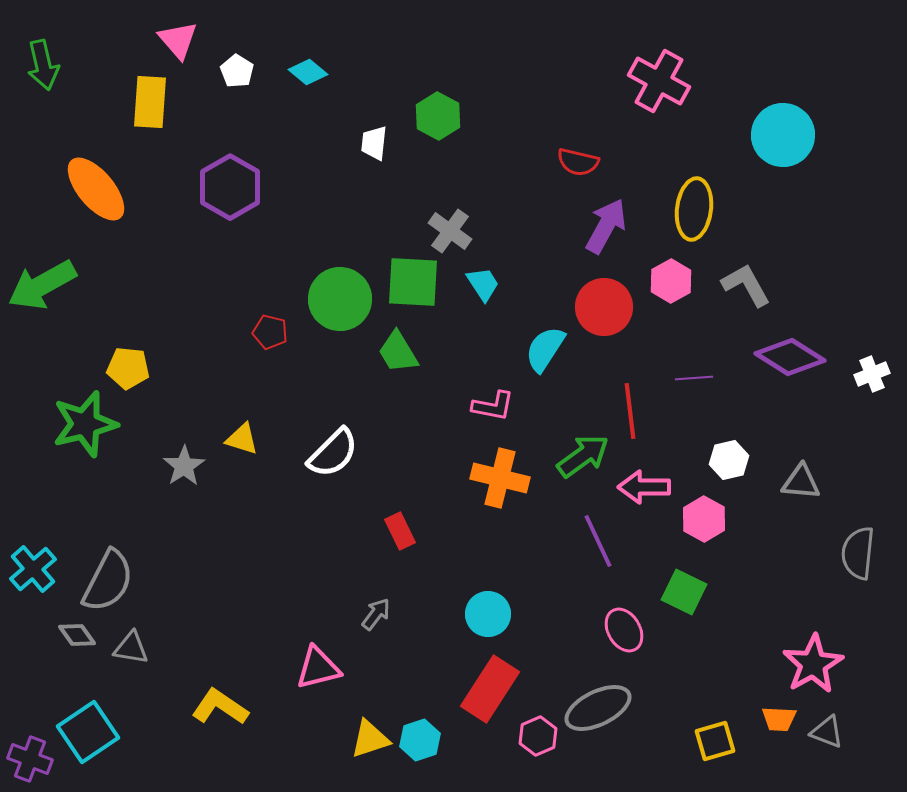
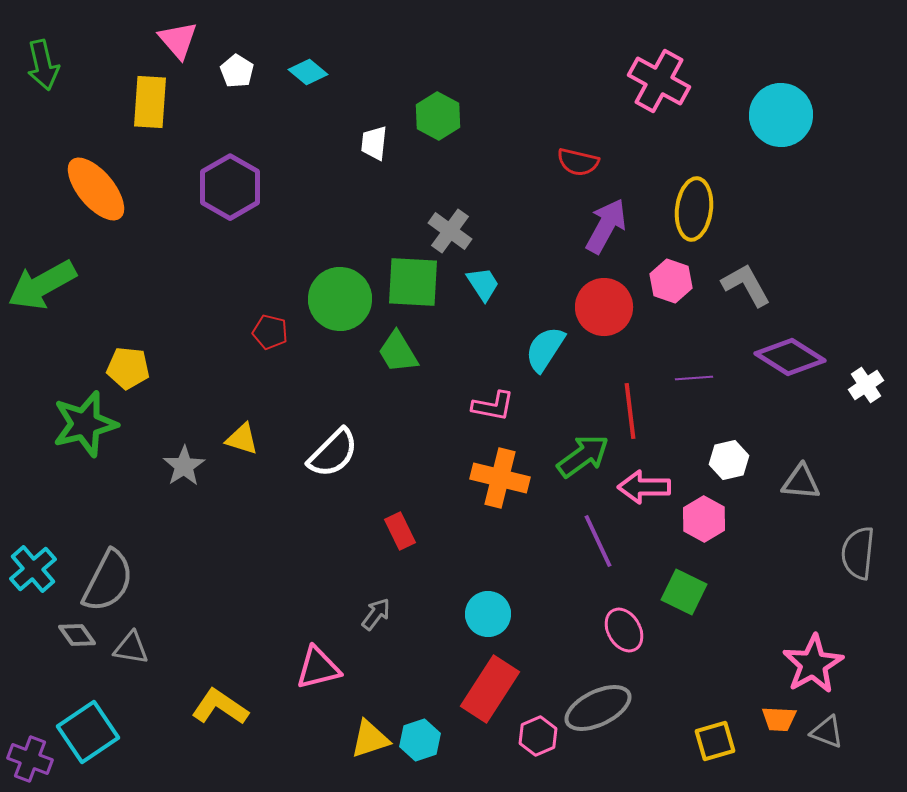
cyan circle at (783, 135): moved 2 px left, 20 px up
pink hexagon at (671, 281): rotated 12 degrees counterclockwise
white cross at (872, 374): moved 6 px left, 11 px down; rotated 12 degrees counterclockwise
